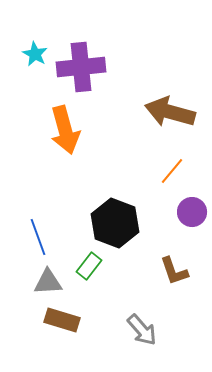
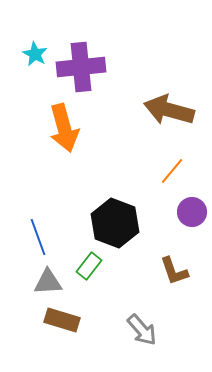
brown arrow: moved 1 px left, 2 px up
orange arrow: moved 1 px left, 2 px up
